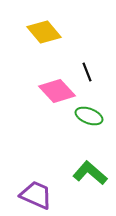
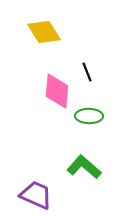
yellow diamond: rotated 8 degrees clockwise
pink diamond: rotated 48 degrees clockwise
green ellipse: rotated 20 degrees counterclockwise
green L-shape: moved 6 px left, 6 px up
